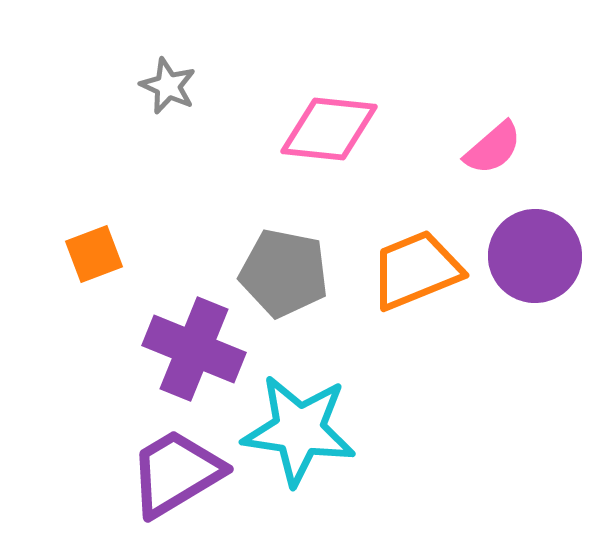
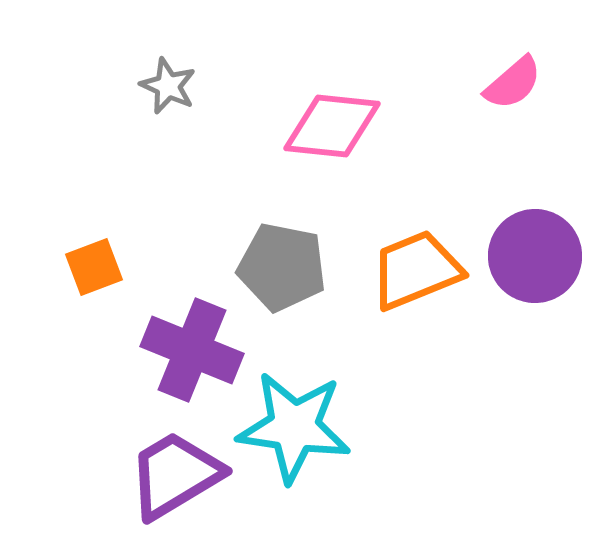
pink diamond: moved 3 px right, 3 px up
pink semicircle: moved 20 px right, 65 px up
orange square: moved 13 px down
gray pentagon: moved 2 px left, 6 px up
purple cross: moved 2 px left, 1 px down
cyan star: moved 5 px left, 3 px up
purple trapezoid: moved 1 px left, 2 px down
